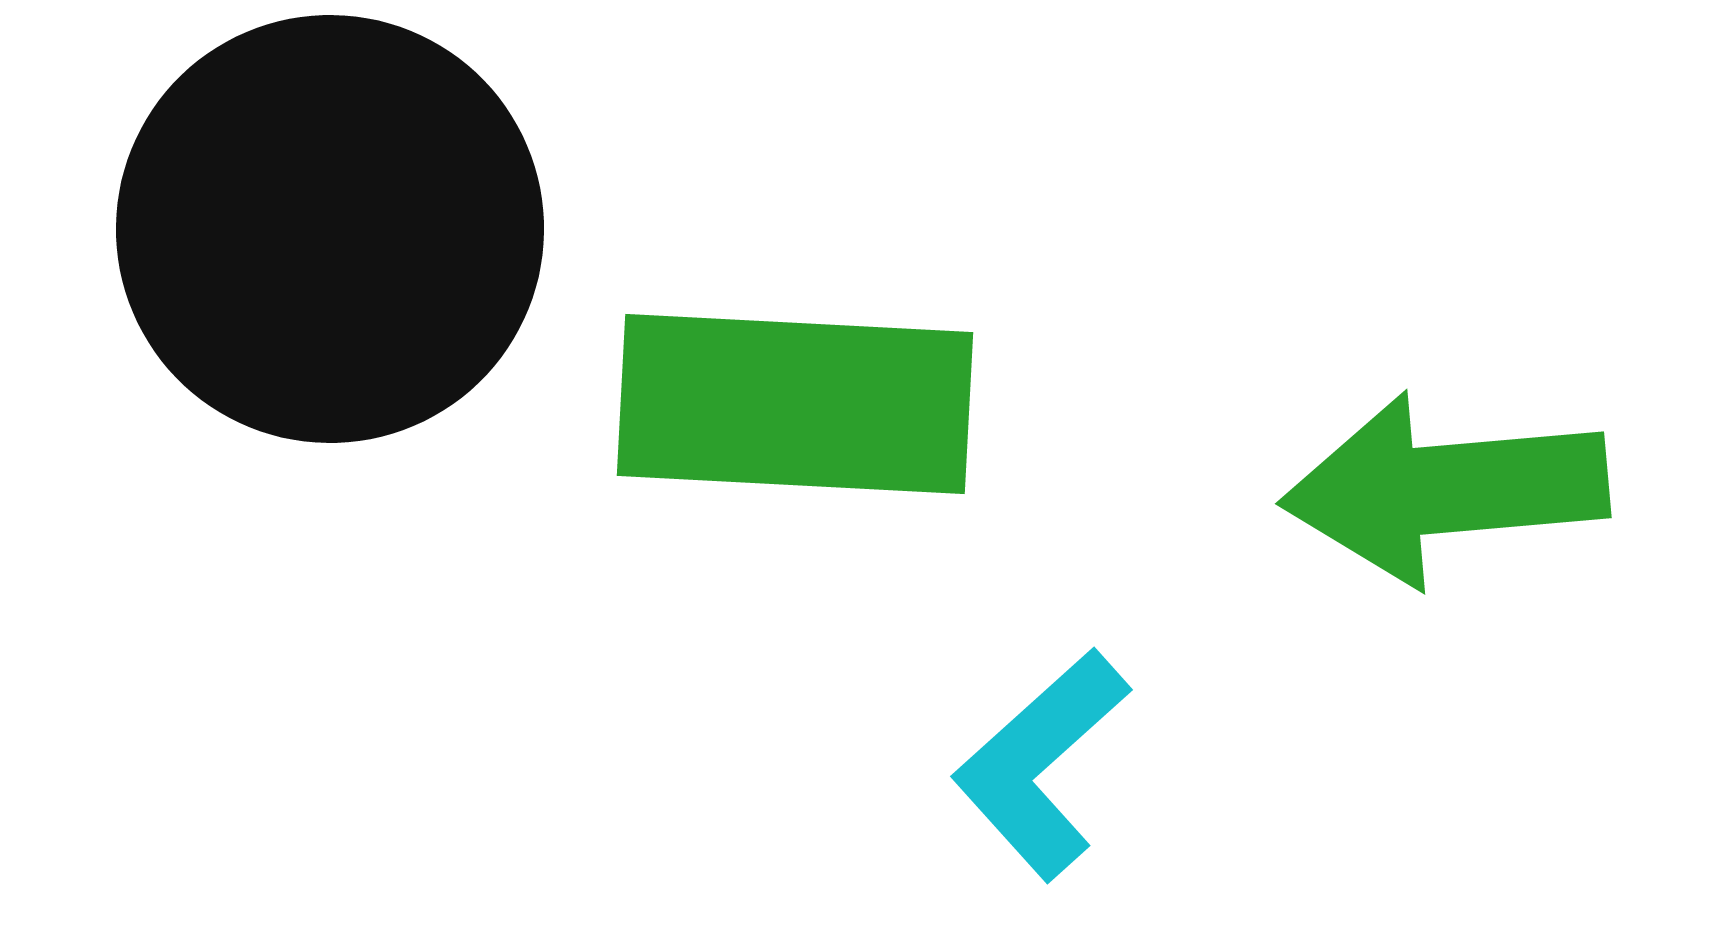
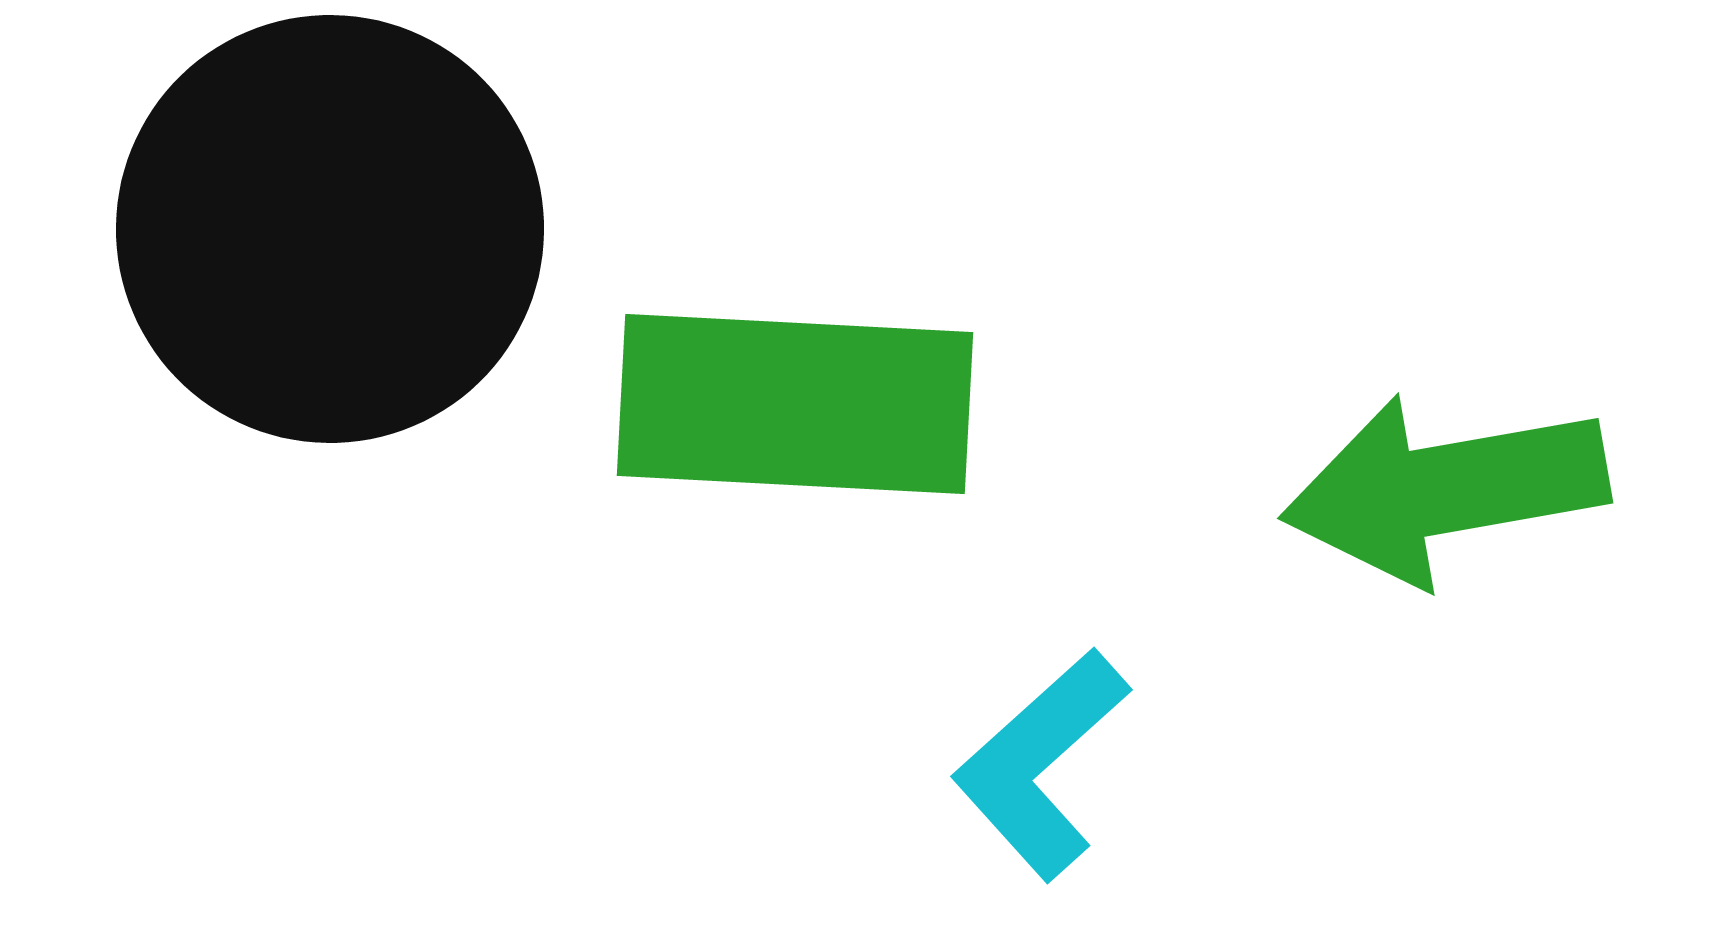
green arrow: rotated 5 degrees counterclockwise
